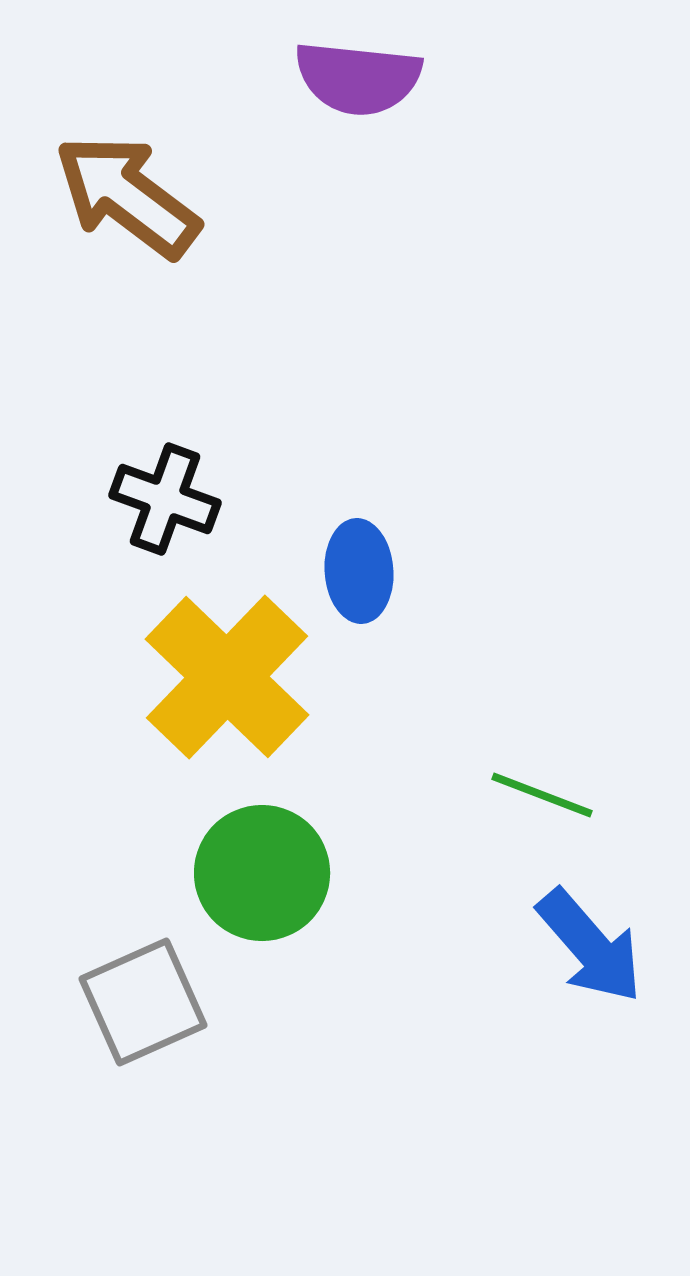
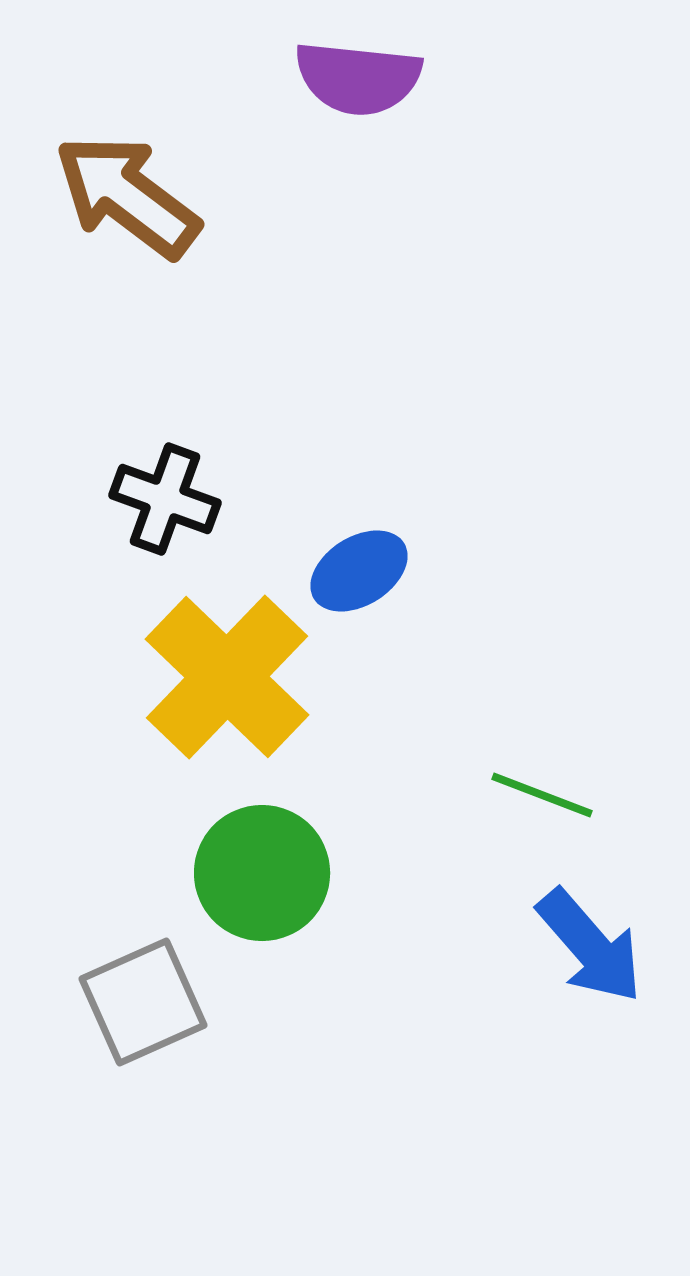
blue ellipse: rotated 62 degrees clockwise
